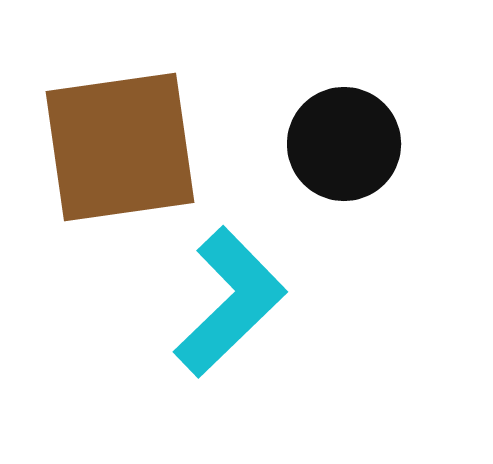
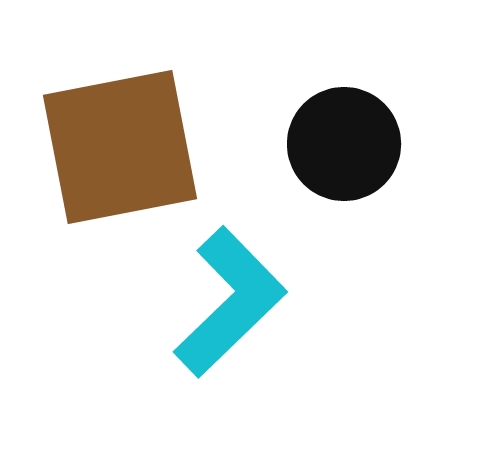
brown square: rotated 3 degrees counterclockwise
